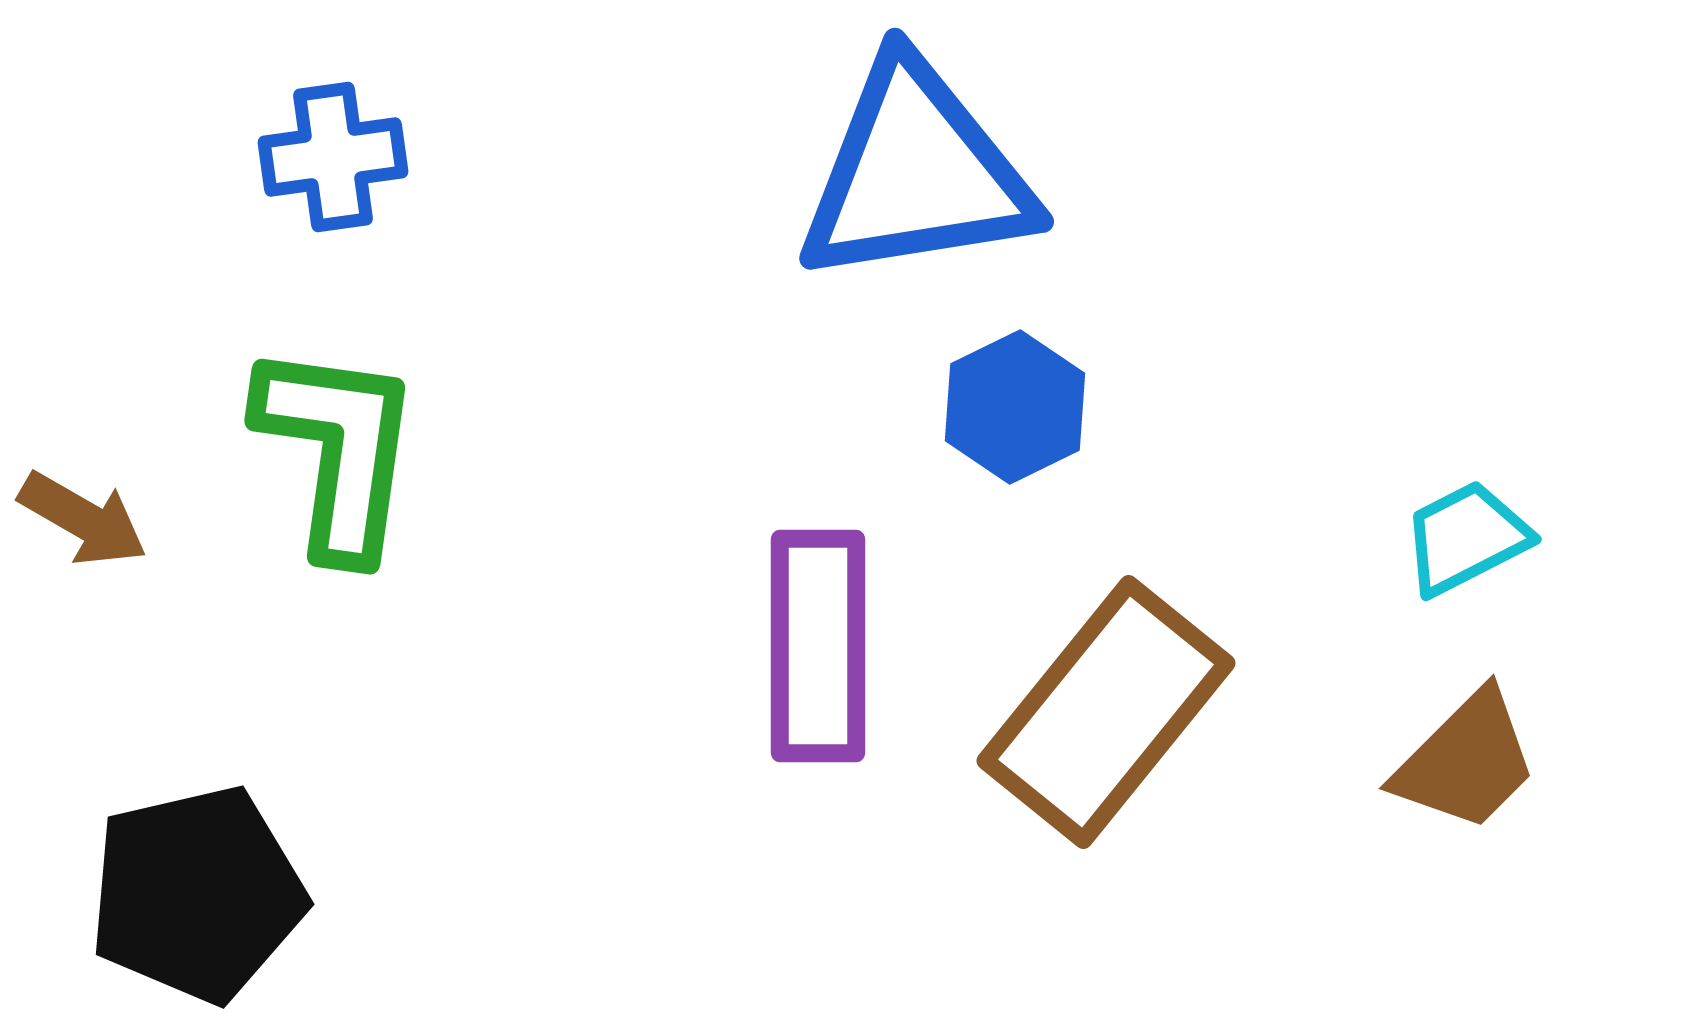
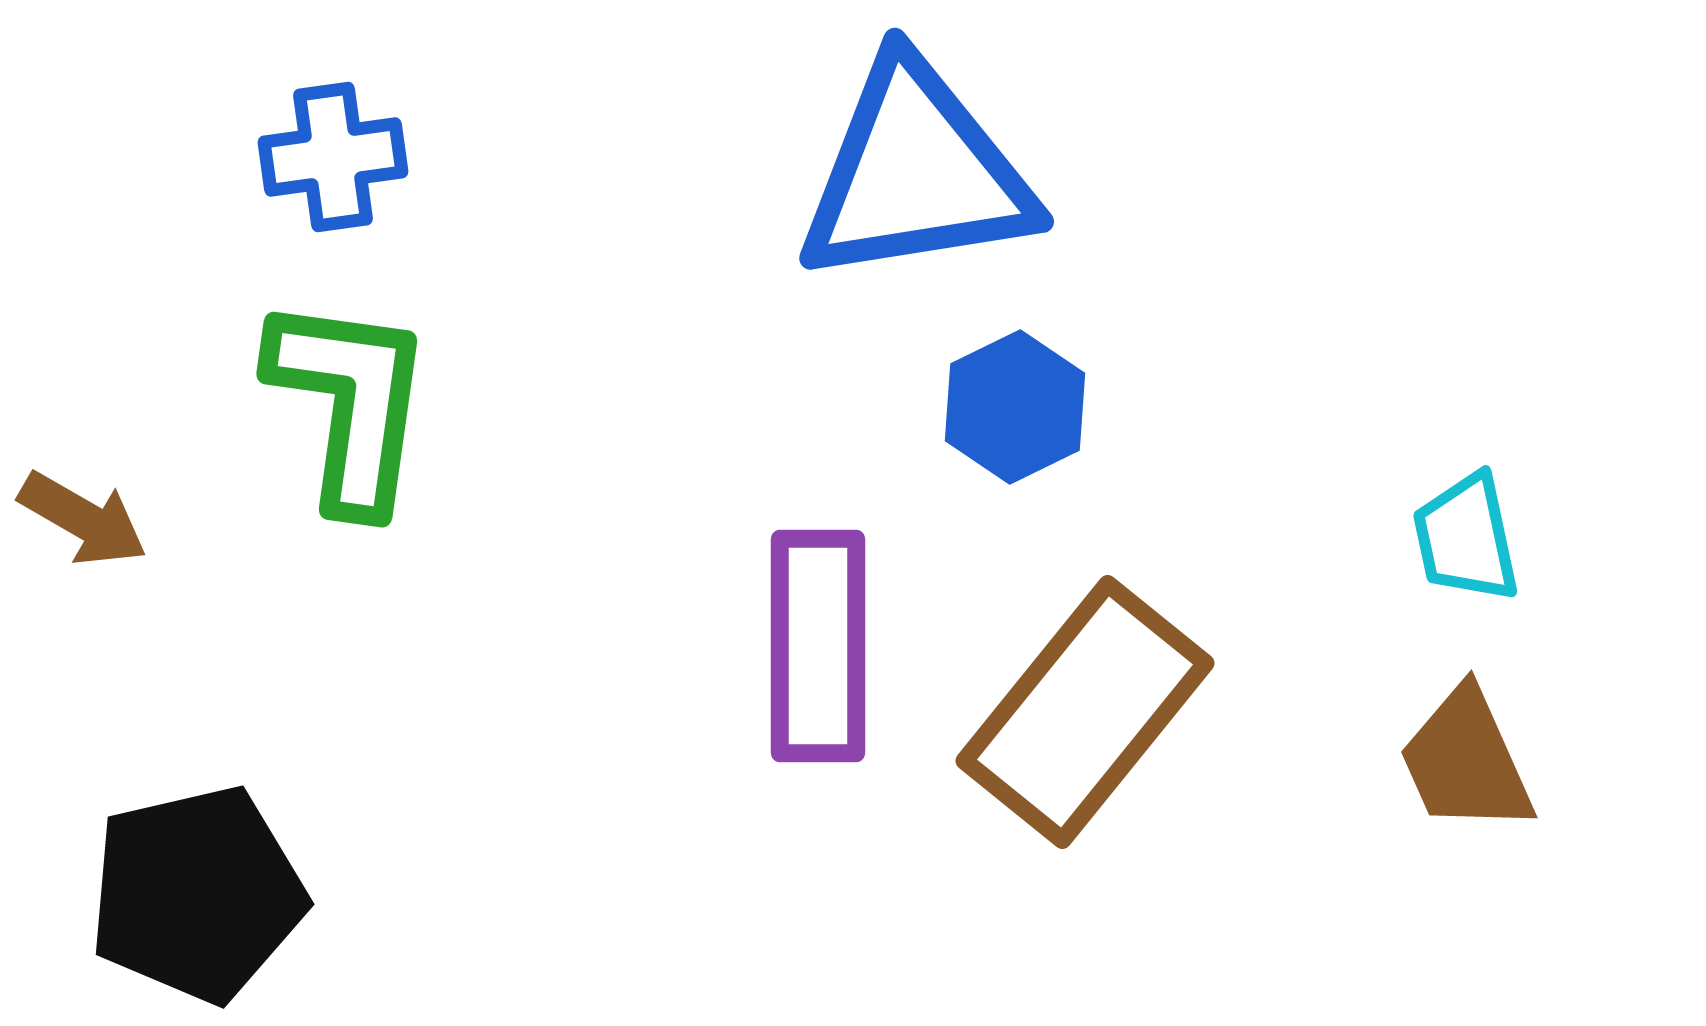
green L-shape: moved 12 px right, 47 px up
cyan trapezoid: rotated 75 degrees counterclockwise
brown rectangle: moved 21 px left
brown trapezoid: rotated 111 degrees clockwise
